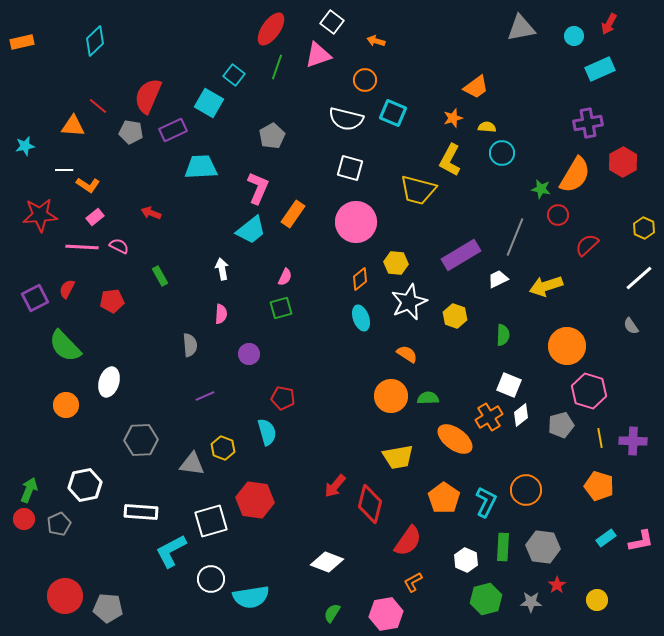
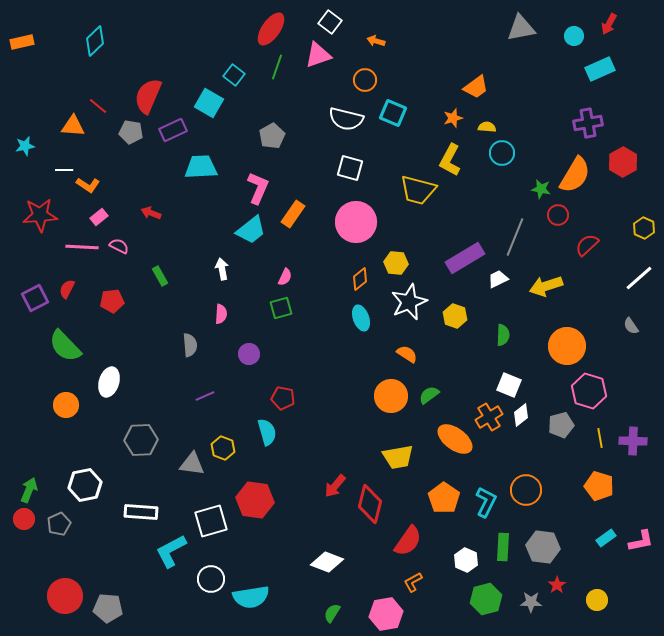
white square at (332, 22): moved 2 px left
pink rectangle at (95, 217): moved 4 px right
purple rectangle at (461, 255): moved 4 px right, 3 px down
green semicircle at (428, 398): moved 1 px right, 3 px up; rotated 35 degrees counterclockwise
